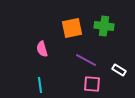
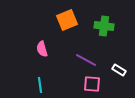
orange square: moved 5 px left, 8 px up; rotated 10 degrees counterclockwise
